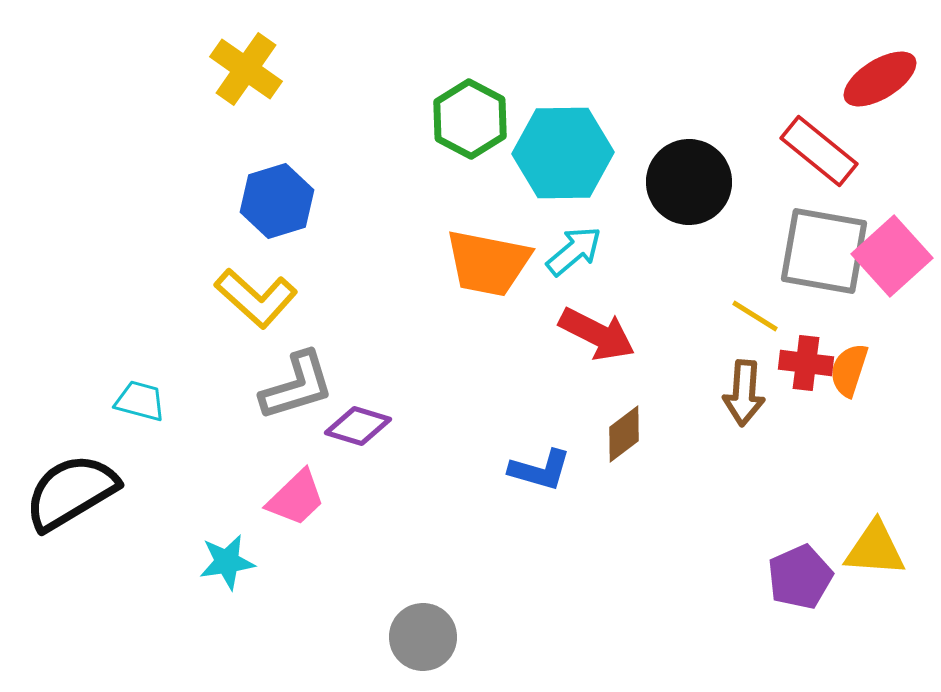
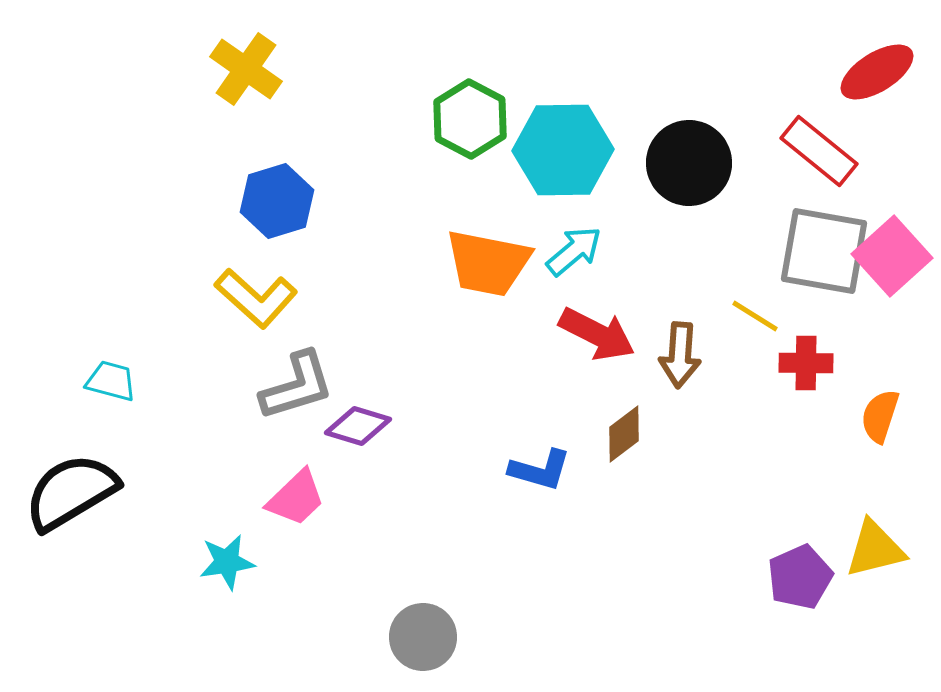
red ellipse: moved 3 px left, 7 px up
cyan hexagon: moved 3 px up
black circle: moved 19 px up
red cross: rotated 6 degrees counterclockwise
orange semicircle: moved 31 px right, 46 px down
brown arrow: moved 64 px left, 38 px up
cyan trapezoid: moved 29 px left, 20 px up
yellow triangle: rotated 18 degrees counterclockwise
